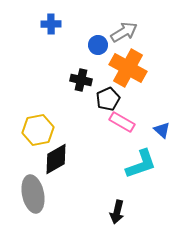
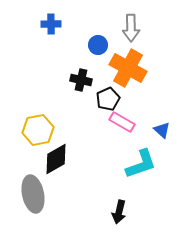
gray arrow: moved 7 px right, 4 px up; rotated 120 degrees clockwise
black arrow: moved 2 px right
